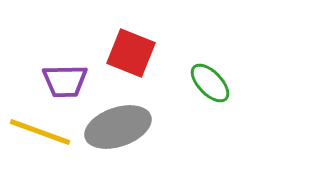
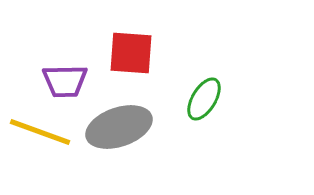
red square: rotated 18 degrees counterclockwise
green ellipse: moved 6 px left, 16 px down; rotated 75 degrees clockwise
gray ellipse: moved 1 px right
